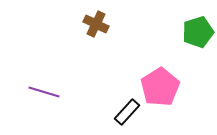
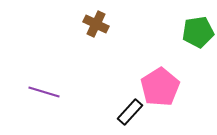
green pentagon: rotated 8 degrees clockwise
black rectangle: moved 3 px right
